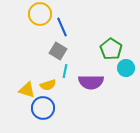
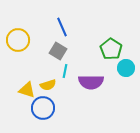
yellow circle: moved 22 px left, 26 px down
